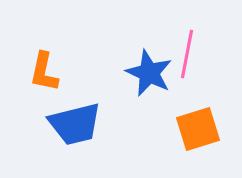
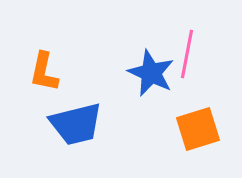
blue star: moved 2 px right
blue trapezoid: moved 1 px right
